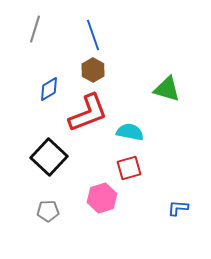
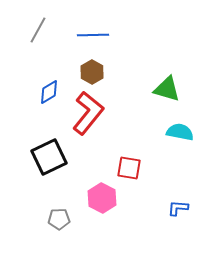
gray line: moved 3 px right, 1 px down; rotated 12 degrees clockwise
blue line: rotated 72 degrees counterclockwise
brown hexagon: moved 1 px left, 2 px down
blue diamond: moved 3 px down
red L-shape: rotated 30 degrees counterclockwise
cyan semicircle: moved 50 px right
black square: rotated 21 degrees clockwise
red square: rotated 25 degrees clockwise
pink hexagon: rotated 16 degrees counterclockwise
gray pentagon: moved 11 px right, 8 px down
